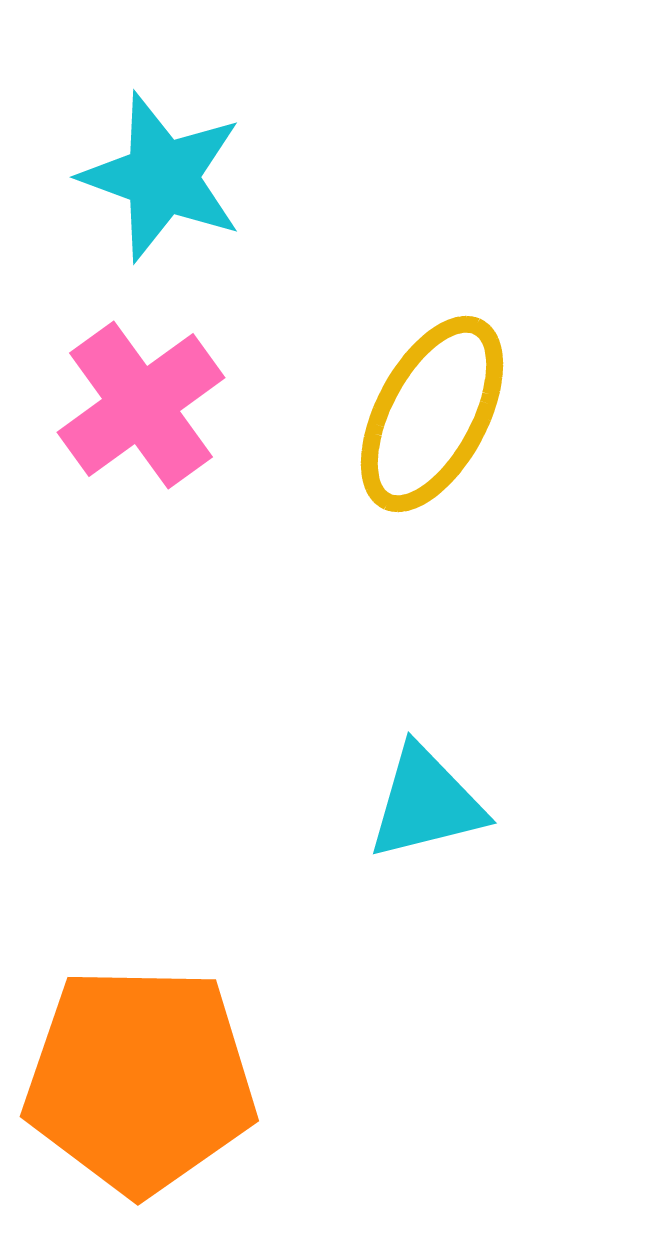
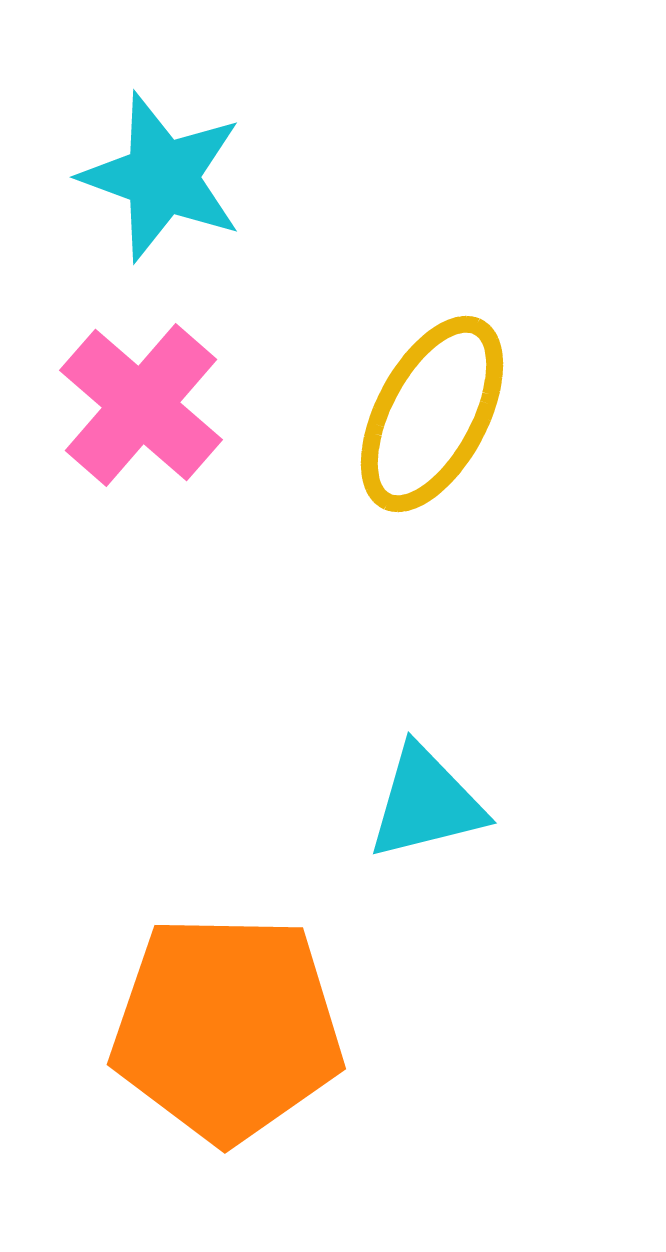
pink cross: rotated 13 degrees counterclockwise
orange pentagon: moved 87 px right, 52 px up
